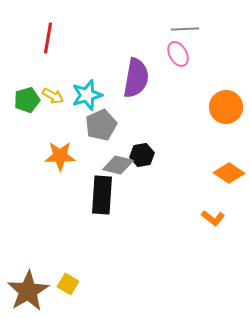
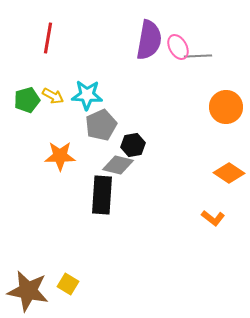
gray line: moved 13 px right, 27 px down
pink ellipse: moved 7 px up
purple semicircle: moved 13 px right, 38 px up
cyan star: rotated 20 degrees clockwise
black hexagon: moved 9 px left, 10 px up
brown star: rotated 30 degrees counterclockwise
